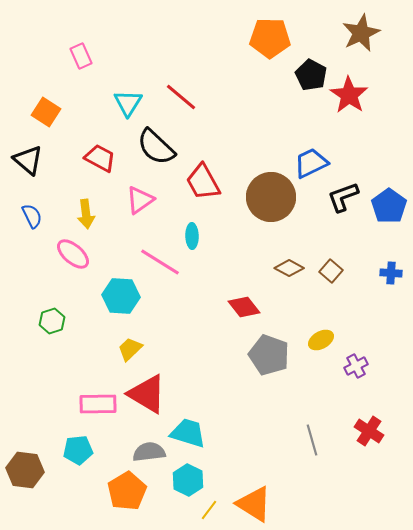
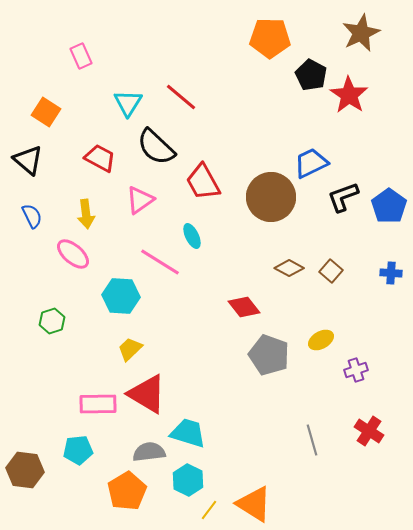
cyan ellipse at (192, 236): rotated 25 degrees counterclockwise
purple cross at (356, 366): moved 4 px down; rotated 10 degrees clockwise
